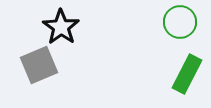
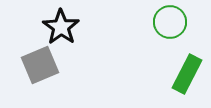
green circle: moved 10 px left
gray square: moved 1 px right
